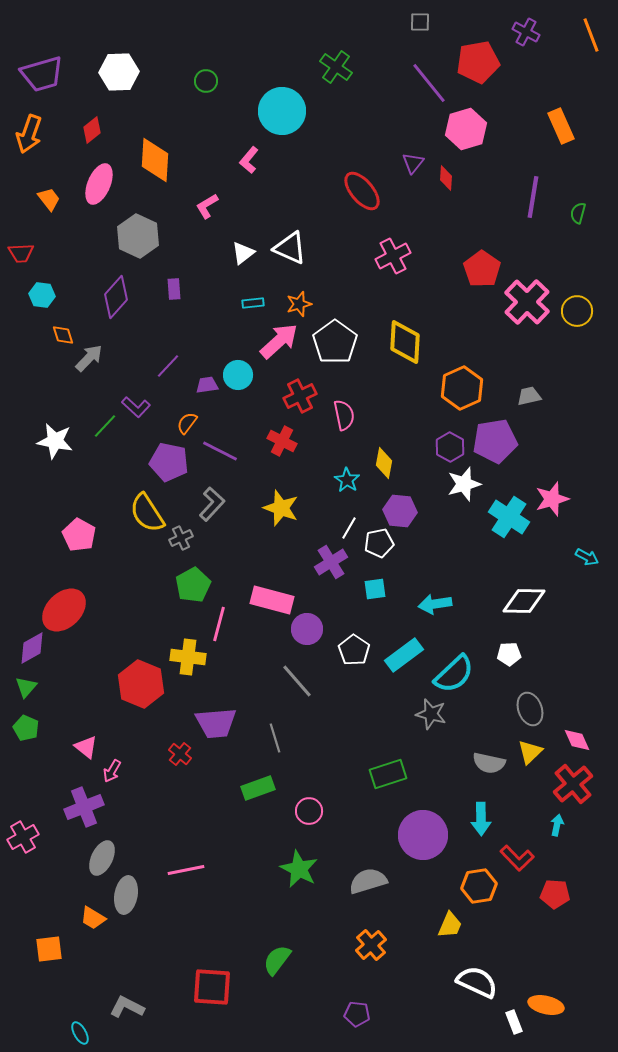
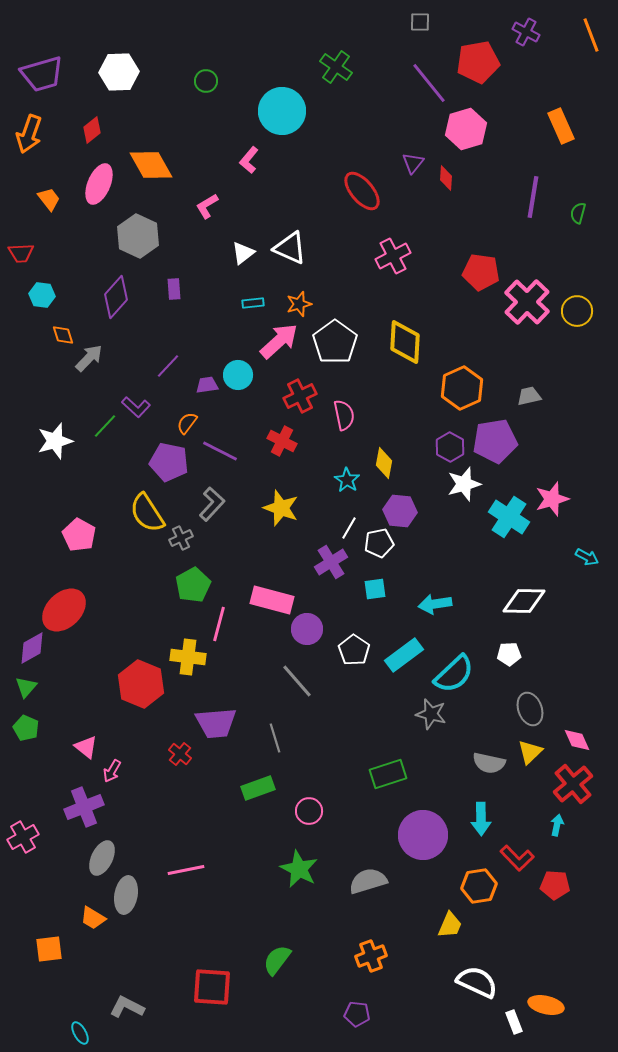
orange diamond at (155, 160): moved 4 px left, 5 px down; rotated 33 degrees counterclockwise
red pentagon at (482, 269): moved 1 px left, 3 px down; rotated 27 degrees counterclockwise
white star at (55, 441): rotated 27 degrees counterclockwise
red pentagon at (555, 894): moved 9 px up
orange cross at (371, 945): moved 11 px down; rotated 20 degrees clockwise
